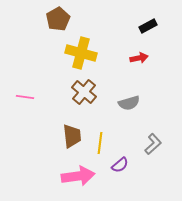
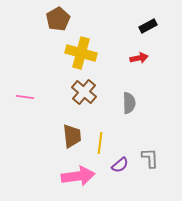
gray semicircle: rotated 75 degrees counterclockwise
gray L-shape: moved 3 px left, 14 px down; rotated 50 degrees counterclockwise
